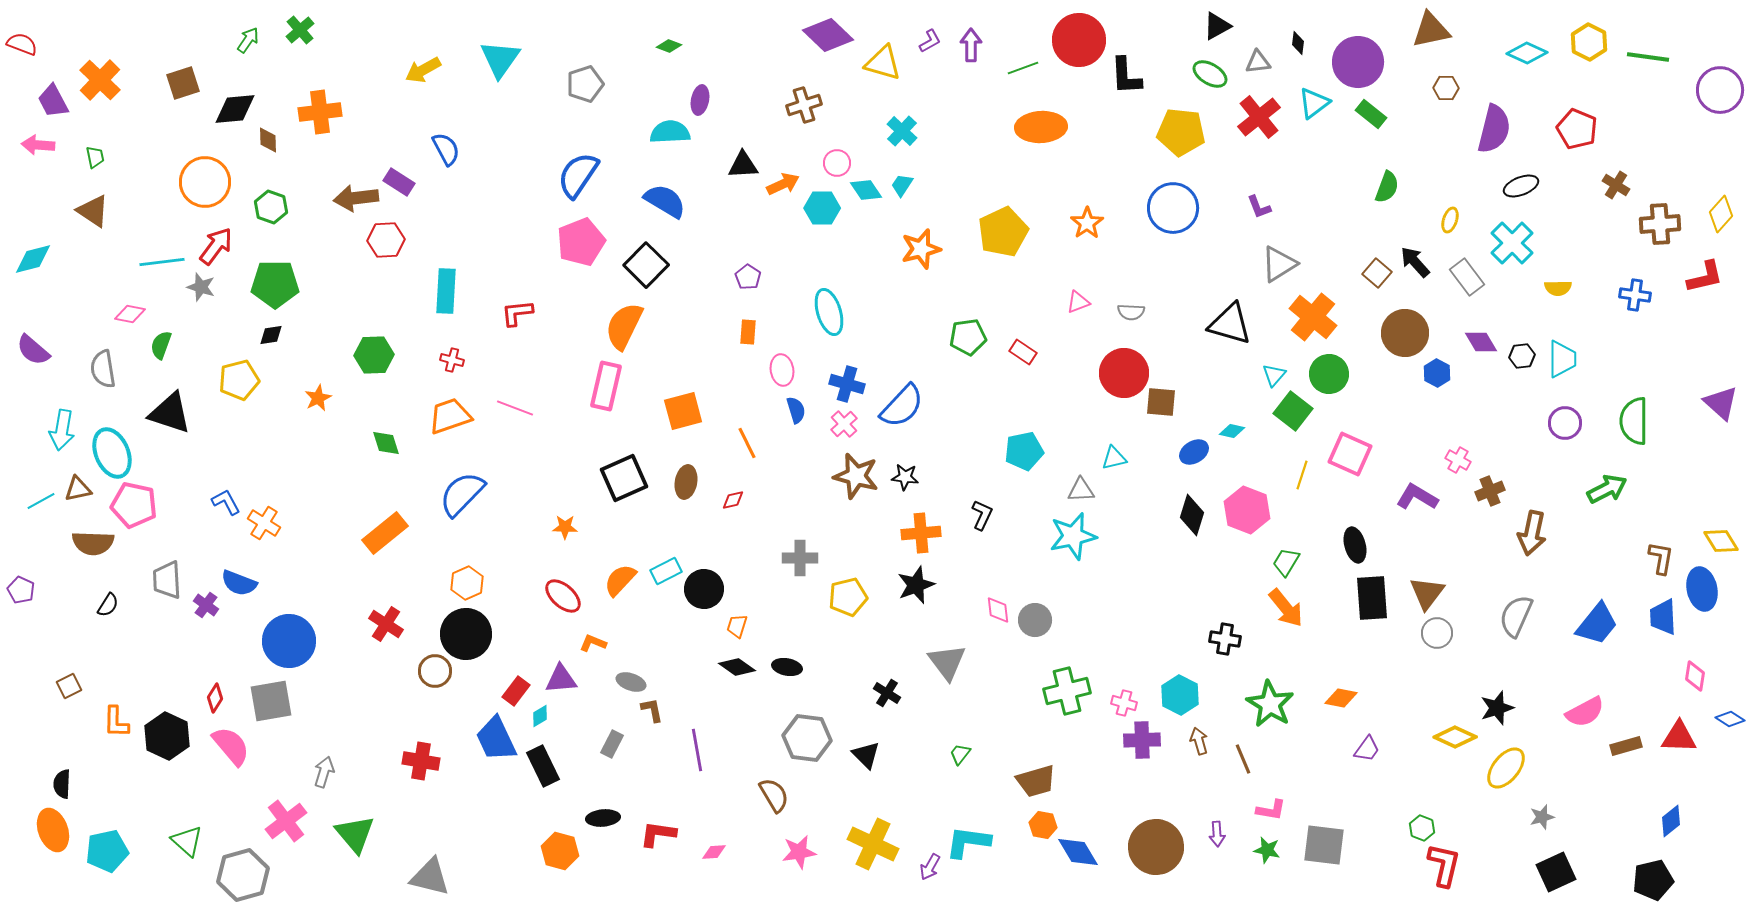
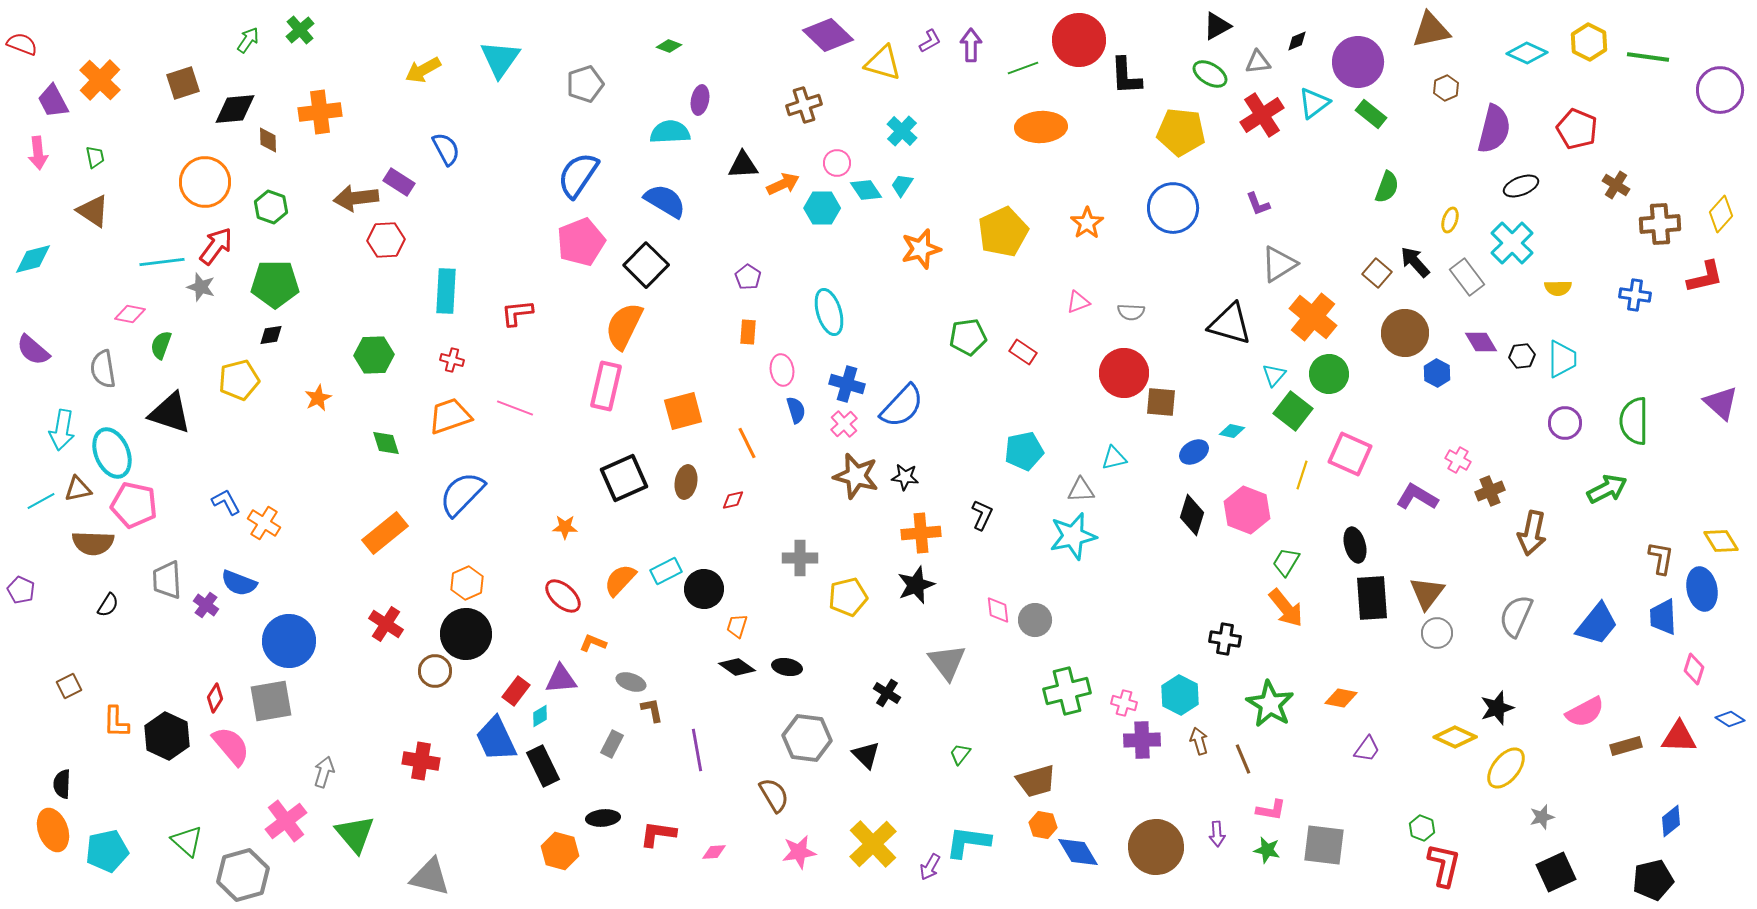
black diamond at (1298, 43): moved 1 px left, 2 px up; rotated 60 degrees clockwise
brown hexagon at (1446, 88): rotated 25 degrees counterclockwise
red cross at (1259, 117): moved 3 px right, 2 px up; rotated 6 degrees clockwise
pink arrow at (38, 145): moved 8 px down; rotated 100 degrees counterclockwise
purple L-shape at (1259, 207): moved 1 px left, 3 px up
pink diamond at (1695, 676): moved 1 px left, 7 px up; rotated 8 degrees clockwise
yellow cross at (873, 844): rotated 21 degrees clockwise
